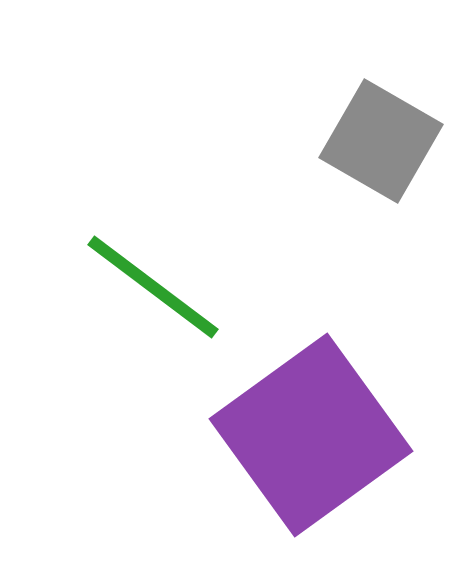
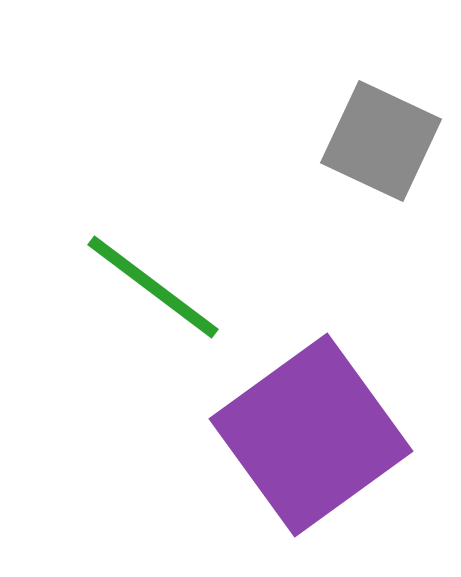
gray square: rotated 5 degrees counterclockwise
